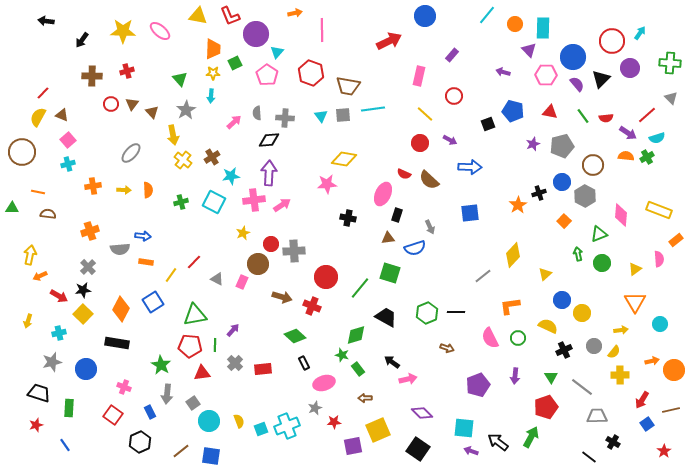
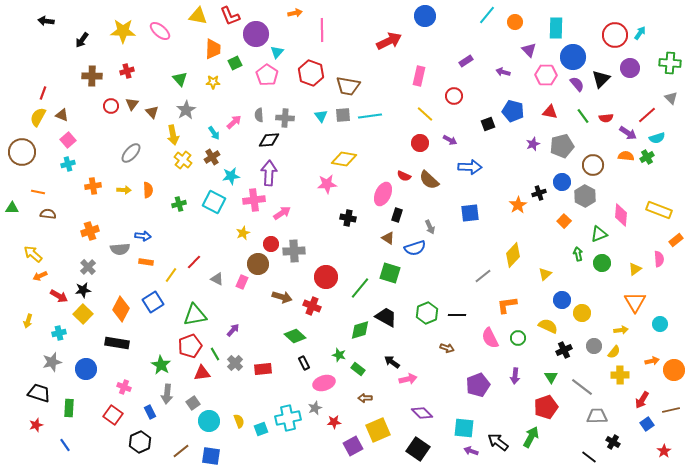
orange circle at (515, 24): moved 2 px up
cyan rectangle at (543, 28): moved 13 px right
red circle at (612, 41): moved 3 px right, 6 px up
purple rectangle at (452, 55): moved 14 px right, 6 px down; rotated 16 degrees clockwise
yellow star at (213, 73): moved 9 px down
red line at (43, 93): rotated 24 degrees counterclockwise
cyan arrow at (211, 96): moved 3 px right, 37 px down; rotated 40 degrees counterclockwise
red circle at (111, 104): moved 2 px down
cyan line at (373, 109): moved 3 px left, 7 px down
gray semicircle at (257, 113): moved 2 px right, 2 px down
red semicircle at (404, 174): moved 2 px down
green cross at (181, 202): moved 2 px left, 2 px down
pink arrow at (282, 205): moved 8 px down
brown triangle at (388, 238): rotated 40 degrees clockwise
yellow arrow at (30, 255): moved 3 px right, 1 px up; rotated 60 degrees counterclockwise
orange L-shape at (510, 306): moved 3 px left, 1 px up
black line at (456, 312): moved 1 px right, 3 px down
green diamond at (356, 335): moved 4 px right, 5 px up
green line at (215, 345): moved 9 px down; rotated 32 degrees counterclockwise
red pentagon at (190, 346): rotated 25 degrees counterclockwise
green star at (342, 355): moved 3 px left
green rectangle at (358, 369): rotated 16 degrees counterclockwise
cyan cross at (287, 426): moved 1 px right, 8 px up; rotated 10 degrees clockwise
purple square at (353, 446): rotated 18 degrees counterclockwise
